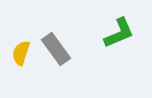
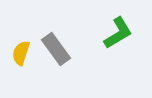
green L-shape: moved 1 px left; rotated 8 degrees counterclockwise
